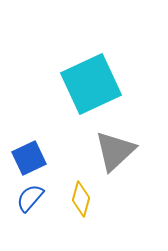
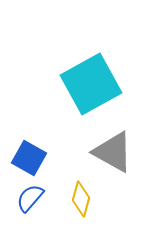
cyan square: rotated 4 degrees counterclockwise
gray triangle: moved 2 px left, 1 px down; rotated 48 degrees counterclockwise
blue square: rotated 36 degrees counterclockwise
